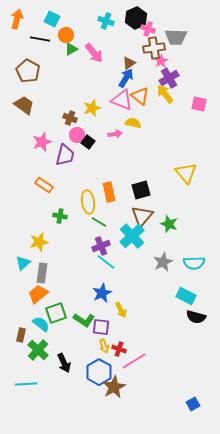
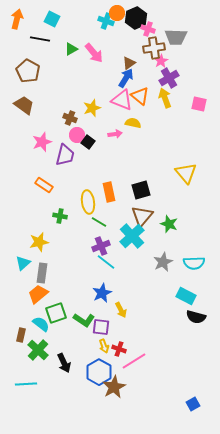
orange circle at (66, 35): moved 51 px right, 22 px up
yellow arrow at (165, 94): moved 4 px down; rotated 18 degrees clockwise
